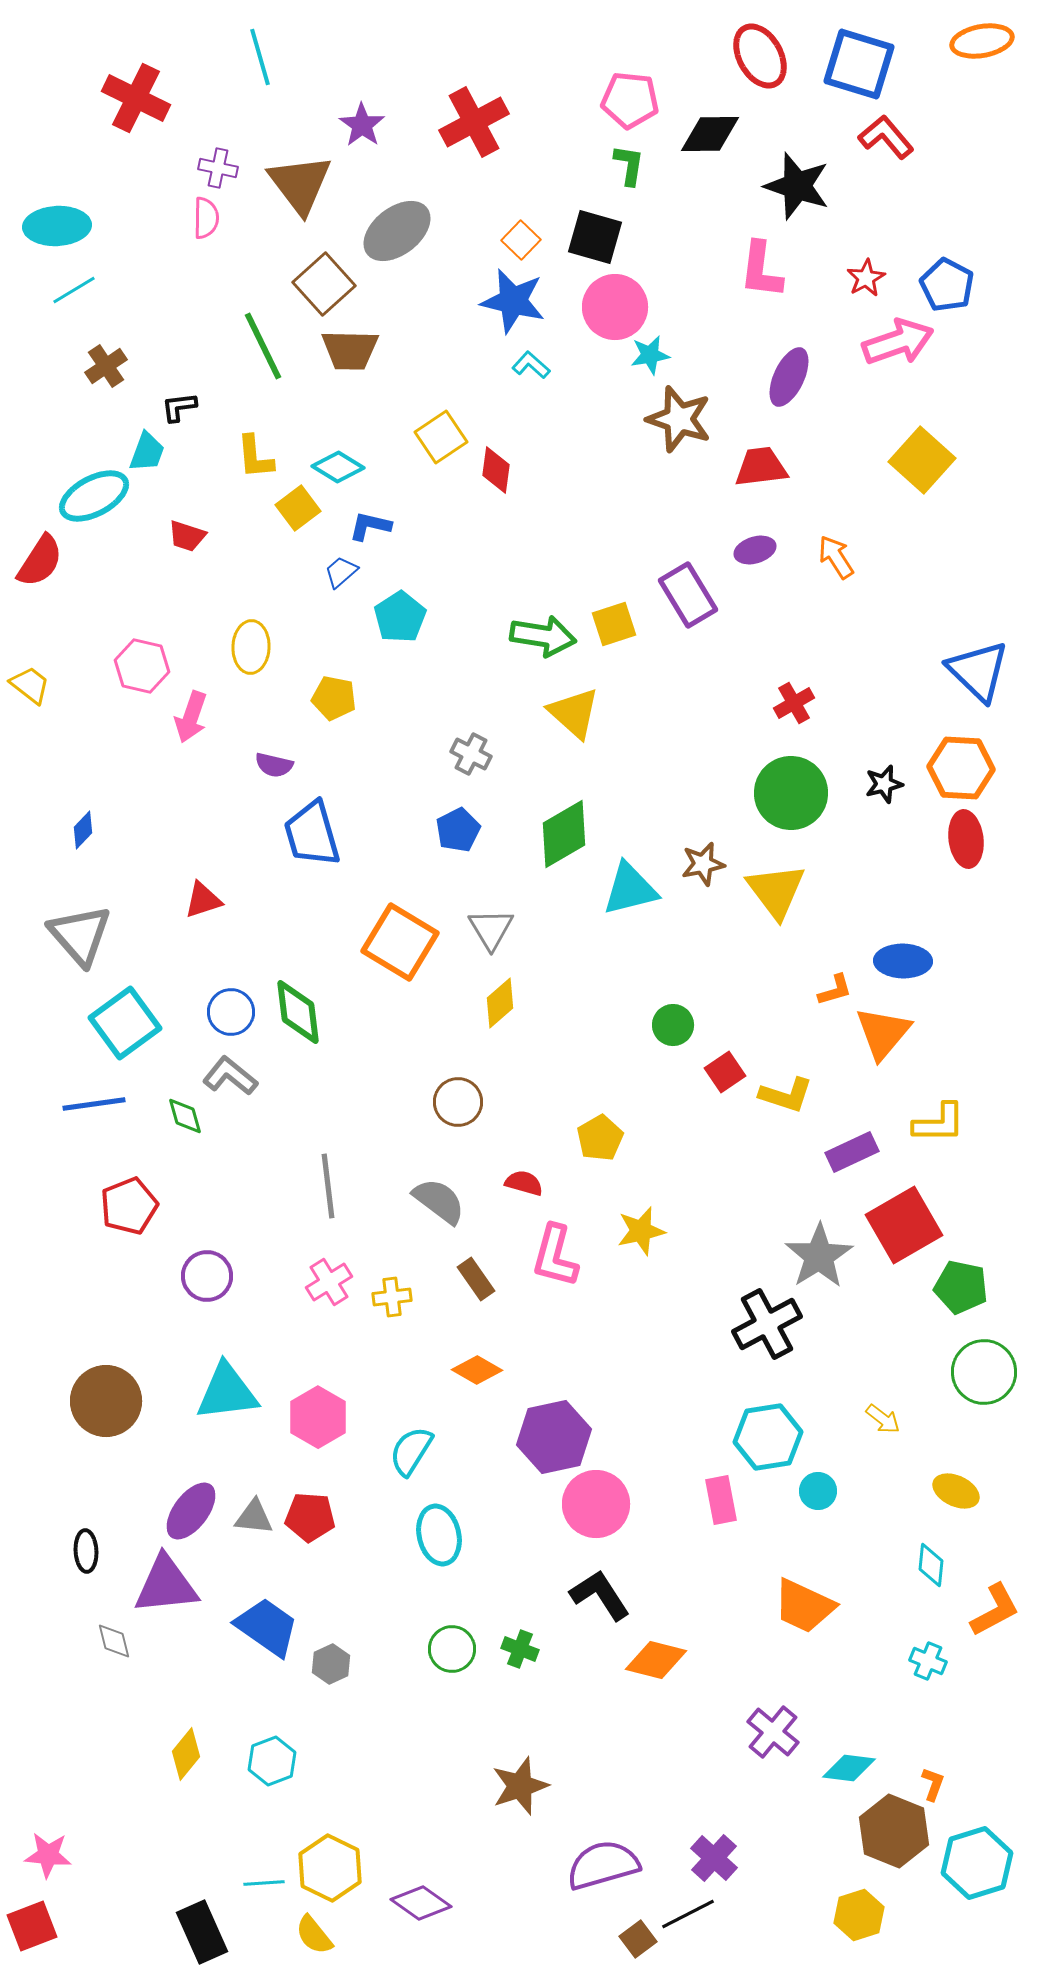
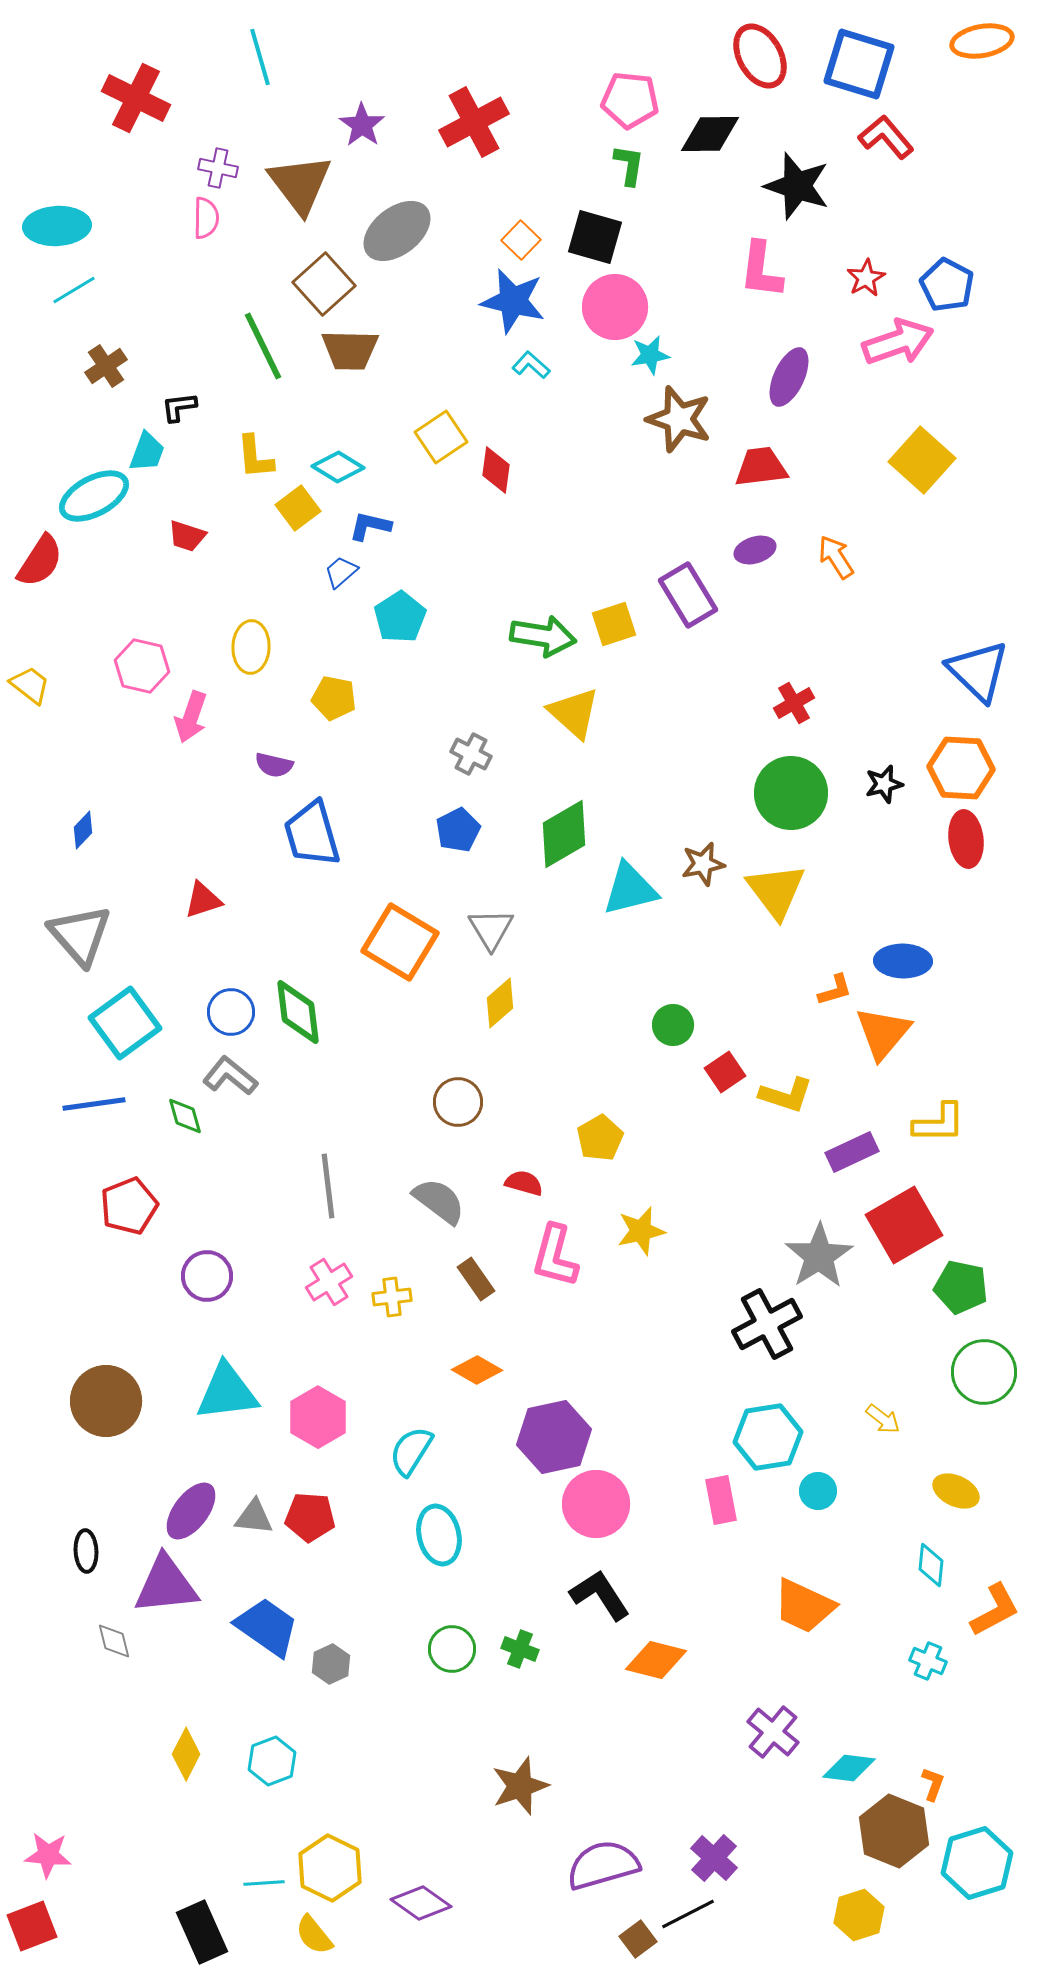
yellow diamond at (186, 1754): rotated 12 degrees counterclockwise
